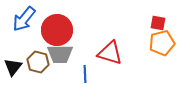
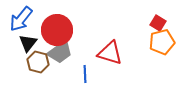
blue arrow: moved 3 px left
red square: rotated 21 degrees clockwise
orange pentagon: moved 1 px up
gray trapezoid: moved 2 px up; rotated 36 degrees counterclockwise
black triangle: moved 15 px right, 24 px up
